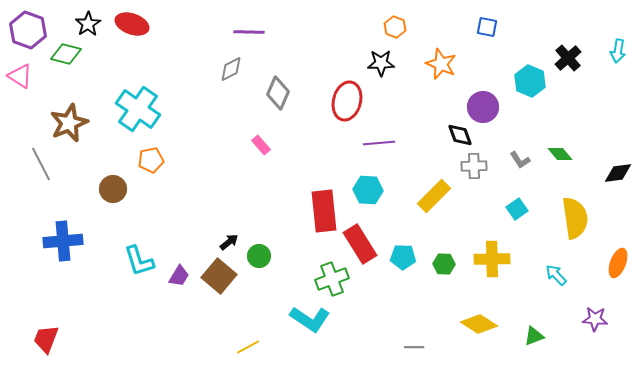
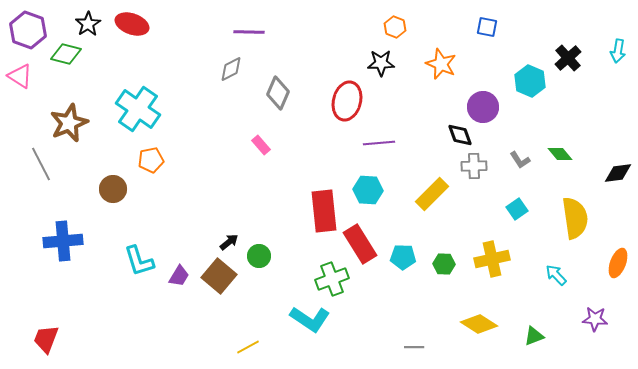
yellow rectangle at (434, 196): moved 2 px left, 2 px up
yellow cross at (492, 259): rotated 12 degrees counterclockwise
